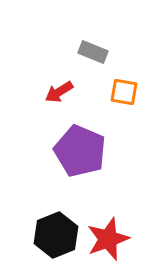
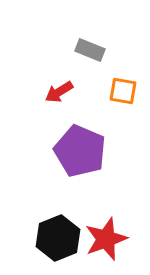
gray rectangle: moved 3 px left, 2 px up
orange square: moved 1 px left, 1 px up
black hexagon: moved 2 px right, 3 px down
red star: moved 2 px left
